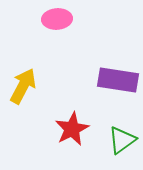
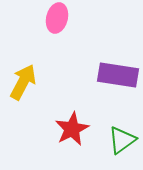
pink ellipse: moved 1 px up; rotated 72 degrees counterclockwise
purple rectangle: moved 5 px up
yellow arrow: moved 4 px up
